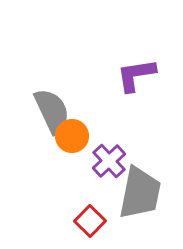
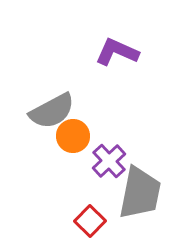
purple L-shape: moved 19 px left, 23 px up; rotated 33 degrees clockwise
gray semicircle: rotated 87 degrees clockwise
orange circle: moved 1 px right
